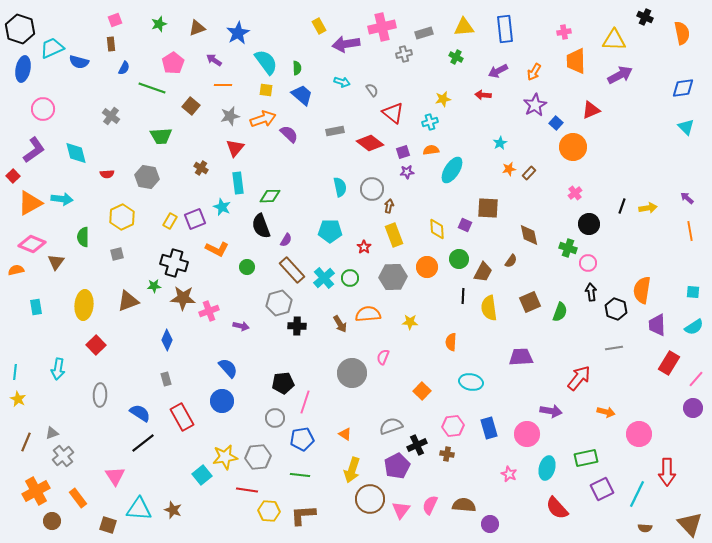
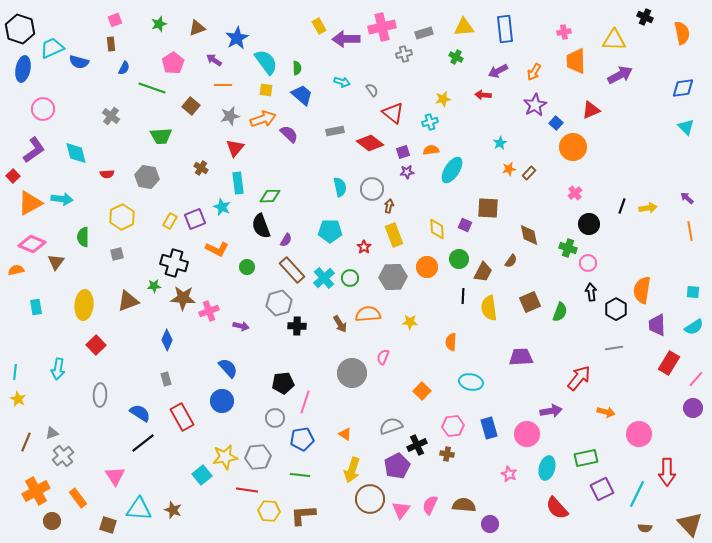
blue star at (238, 33): moved 1 px left, 5 px down
purple arrow at (346, 44): moved 5 px up; rotated 8 degrees clockwise
black hexagon at (616, 309): rotated 10 degrees clockwise
purple arrow at (551, 411): rotated 20 degrees counterclockwise
